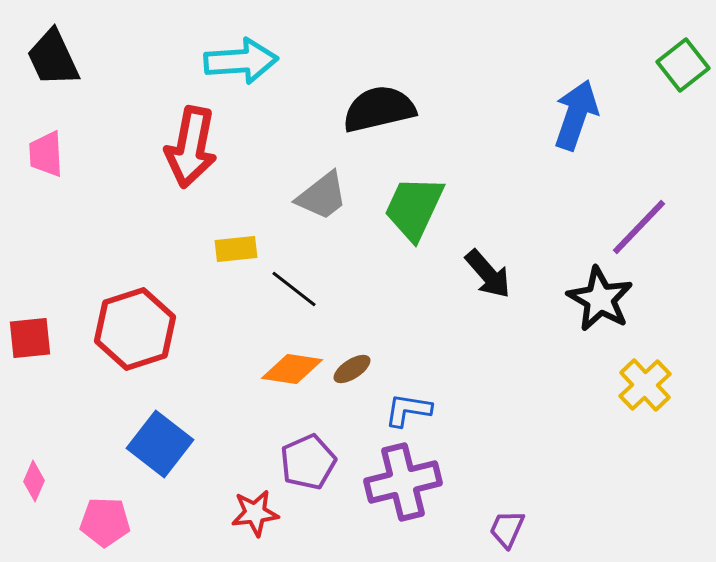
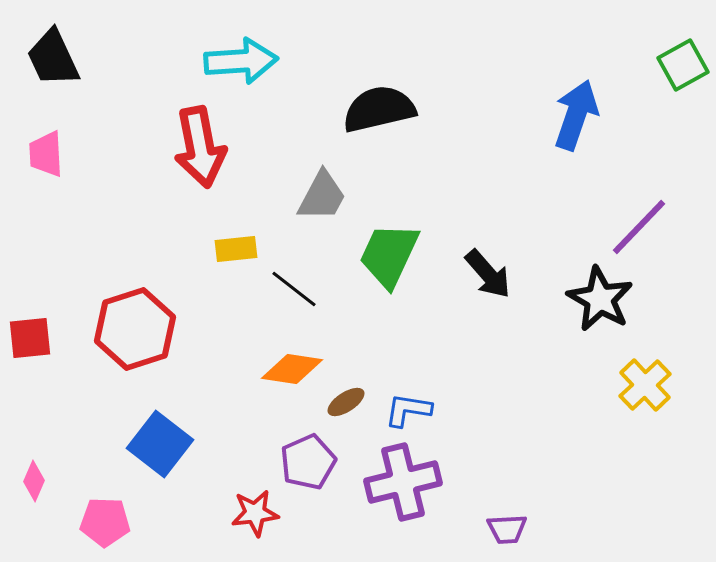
green square: rotated 9 degrees clockwise
red arrow: moved 9 px right; rotated 22 degrees counterclockwise
gray trapezoid: rotated 24 degrees counterclockwise
green trapezoid: moved 25 px left, 47 px down
brown ellipse: moved 6 px left, 33 px down
purple trapezoid: rotated 117 degrees counterclockwise
